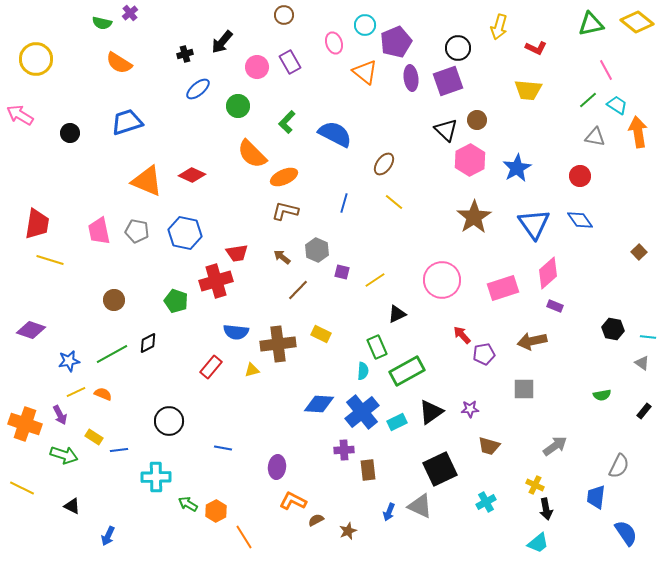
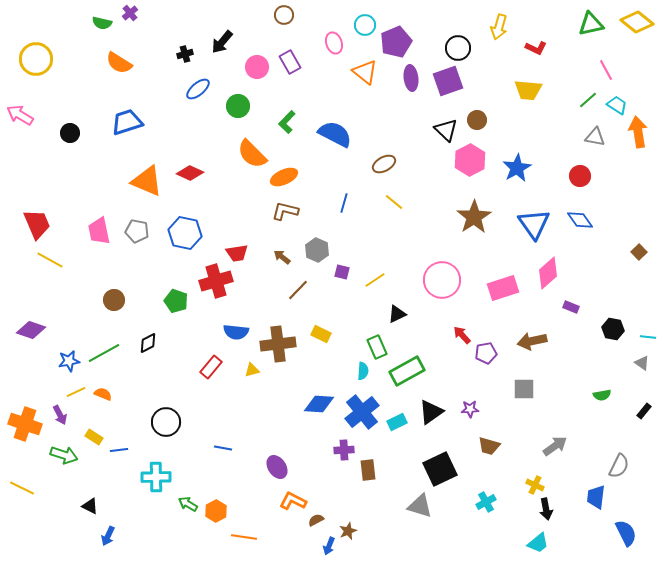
brown ellipse at (384, 164): rotated 25 degrees clockwise
red diamond at (192, 175): moved 2 px left, 2 px up
red trapezoid at (37, 224): rotated 32 degrees counterclockwise
yellow line at (50, 260): rotated 12 degrees clockwise
purple rectangle at (555, 306): moved 16 px right, 1 px down
green line at (112, 354): moved 8 px left, 1 px up
purple pentagon at (484, 354): moved 2 px right, 1 px up
black circle at (169, 421): moved 3 px left, 1 px down
purple ellipse at (277, 467): rotated 40 degrees counterclockwise
black triangle at (72, 506): moved 18 px right
gray triangle at (420, 506): rotated 8 degrees counterclockwise
blue arrow at (389, 512): moved 60 px left, 34 px down
blue semicircle at (626, 533): rotated 8 degrees clockwise
orange line at (244, 537): rotated 50 degrees counterclockwise
